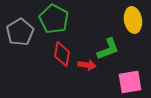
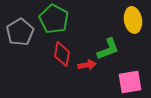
red arrow: rotated 18 degrees counterclockwise
